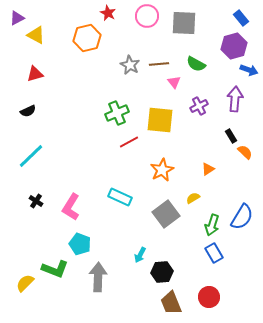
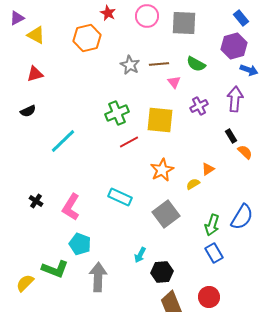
cyan line at (31, 156): moved 32 px right, 15 px up
yellow semicircle at (193, 198): moved 14 px up
